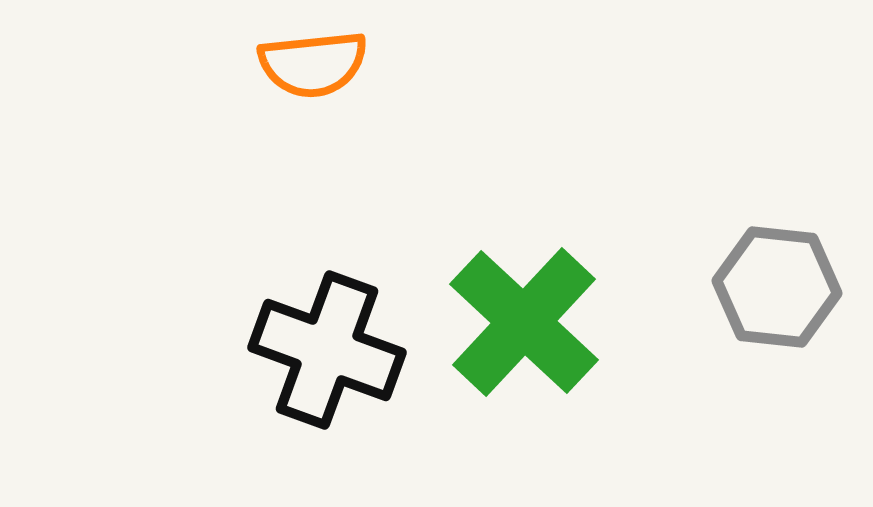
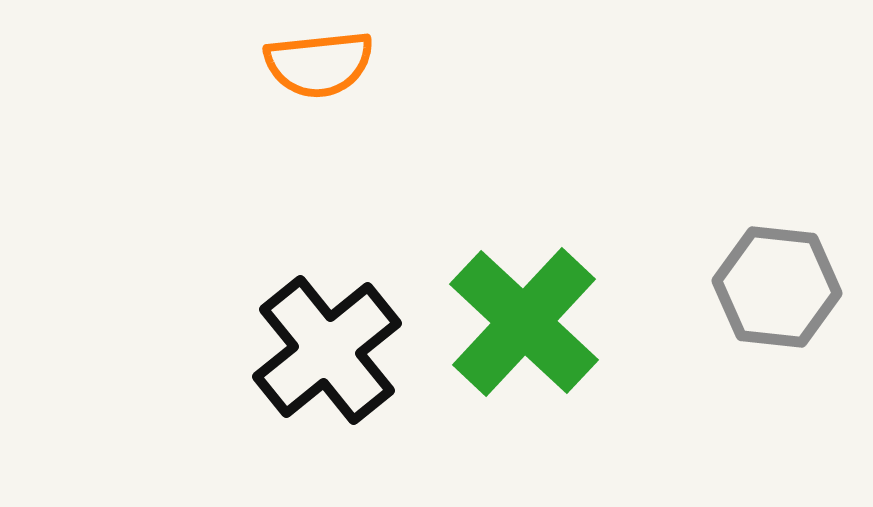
orange semicircle: moved 6 px right
black cross: rotated 31 degrees clockwise
